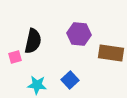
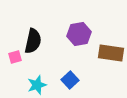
purple hexagon: rotated 15 degrees counterclockwise
cyan star: rotated 24 degrees counterclockwise
